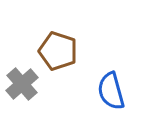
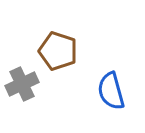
gray cross: rotated 16 degrees clockwise
